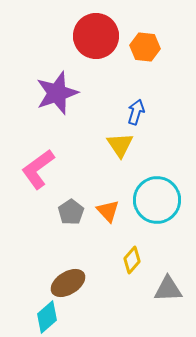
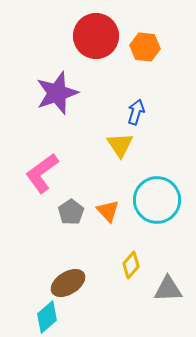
pink L-shape: moved 4 px right, 4 px down
yellow diamond: moved 1 px left, 5 px down
